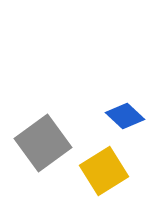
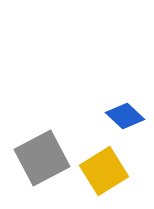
gray square: moved 1 px left, 15 px down; rotated 8 degrees clockwise
